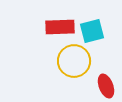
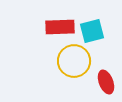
red ellipse: moved 4 px up
